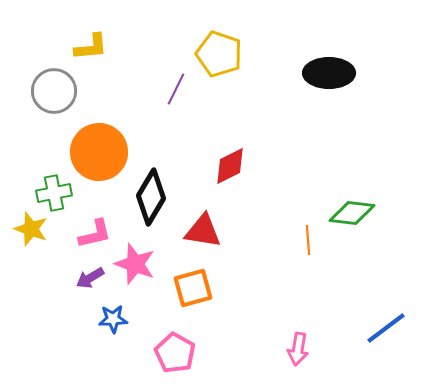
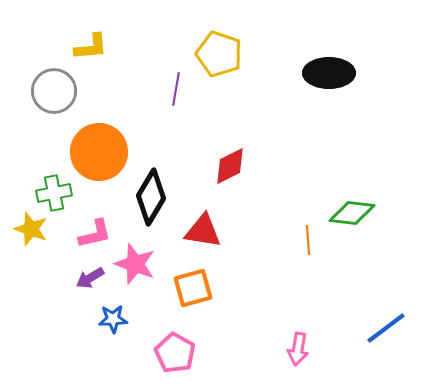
purple line: rotated 16 degrees counterclockwise
